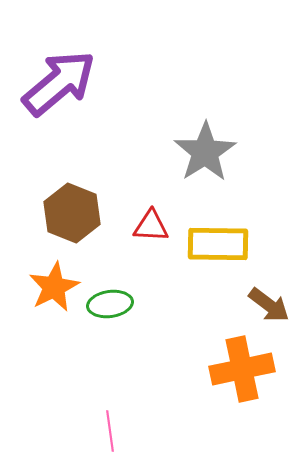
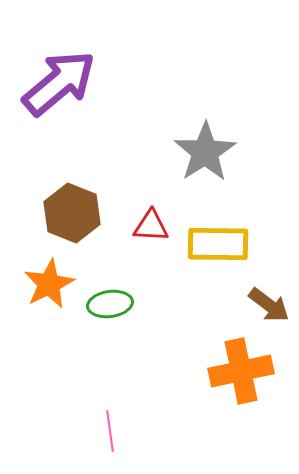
orange star: moved 5 px left, 3 px up
orange cross: moved 1 px left, 2 px down
